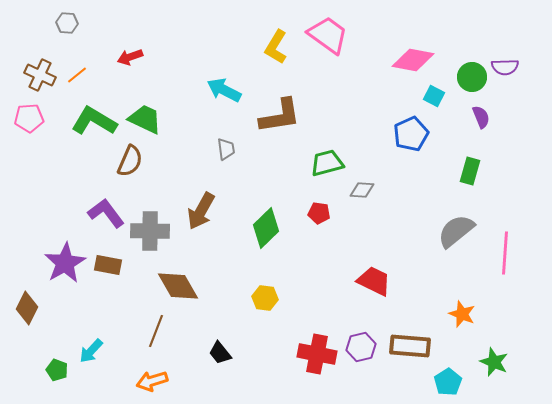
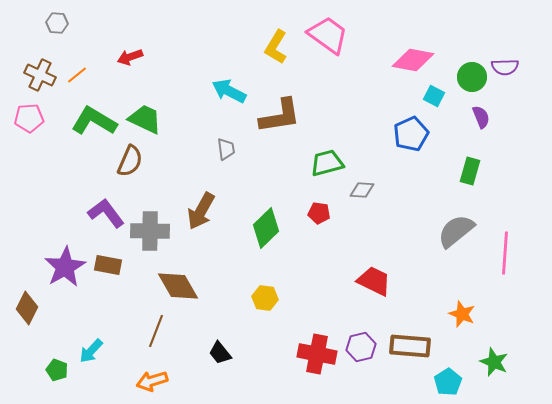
gray hexagon at (67, 23): moved 10 px left
cyan arrow at (224, 90): moved 5 px right, 1 px down
purple star at (65, 263): moved 4 px down
